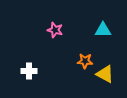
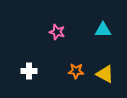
pink star: moved 2 px right, 2 px down
orange star: moved 9 px left, 10 px down
